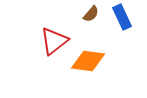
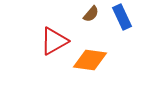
red triangle: rotated 8 degrees clockwise
orange diamond: moved 2 px right, 1 px up
